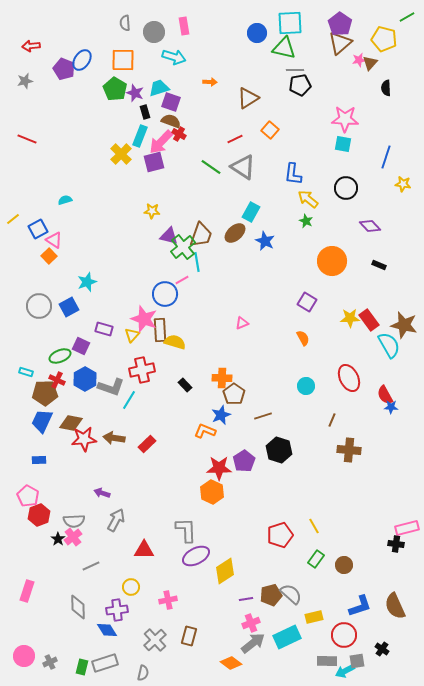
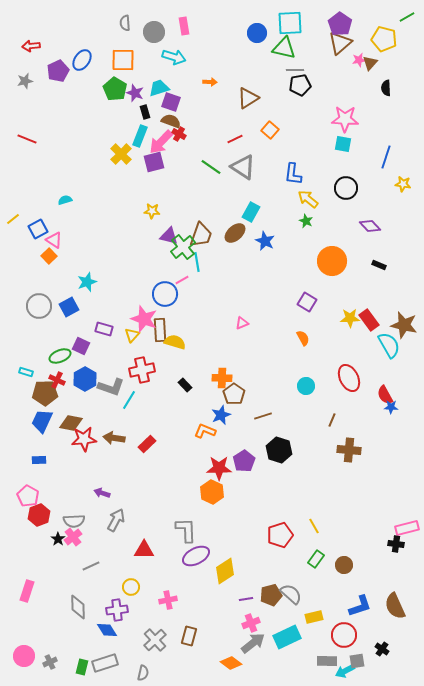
purple pentagon at (64, 69): moved 6 px left, 2 px down; rotated 25 degrees clockwise
